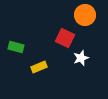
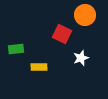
red square: moved 3 px left, 4 px up
green rectangle: moved 2 px down; rotated 21 degrees counterclockwise
yellow rectangle: rotated 21 degrees clockwise
